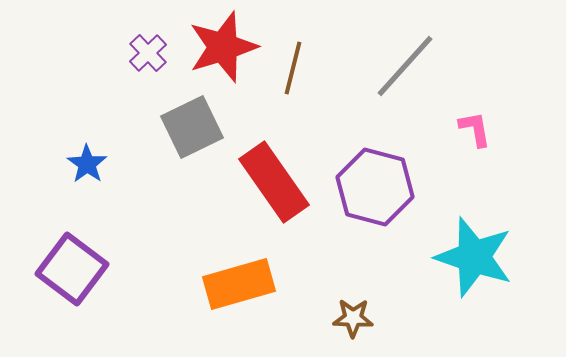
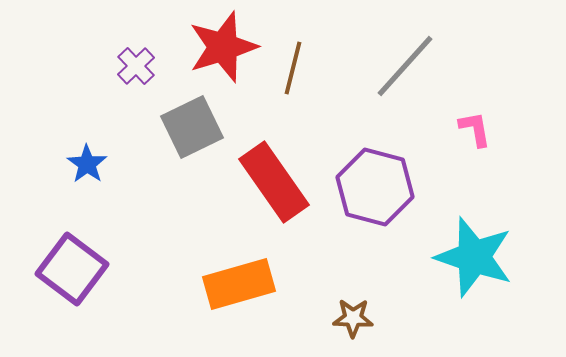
purple cross: moved 12 px left, 13 px down
